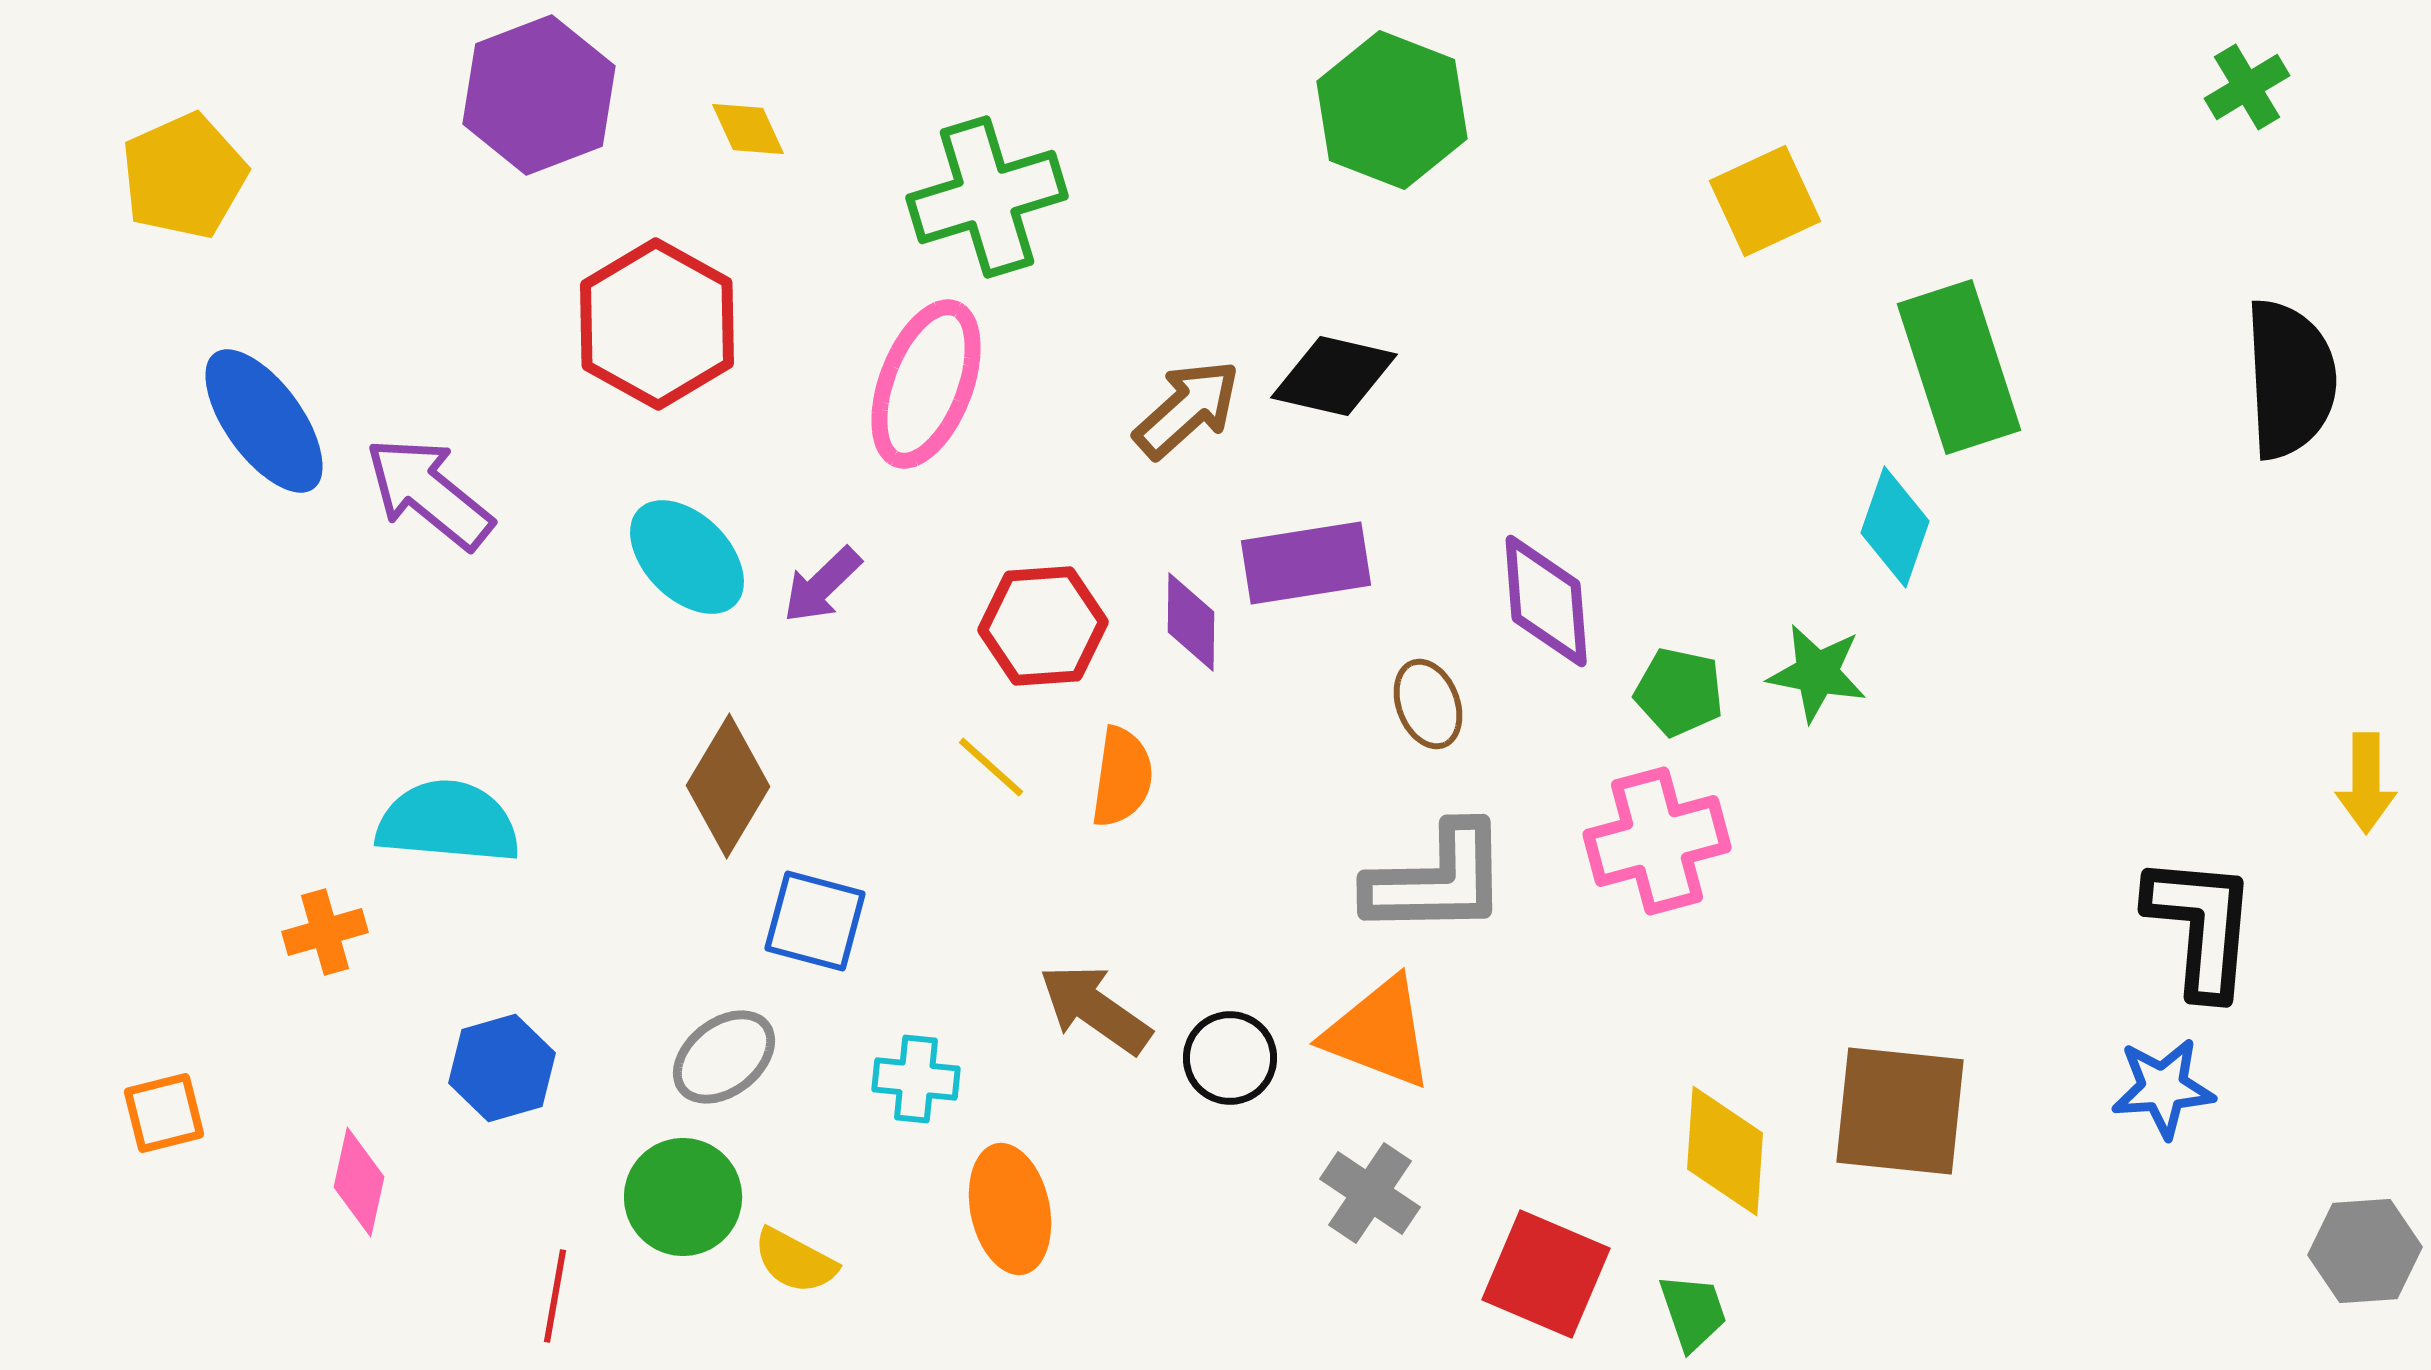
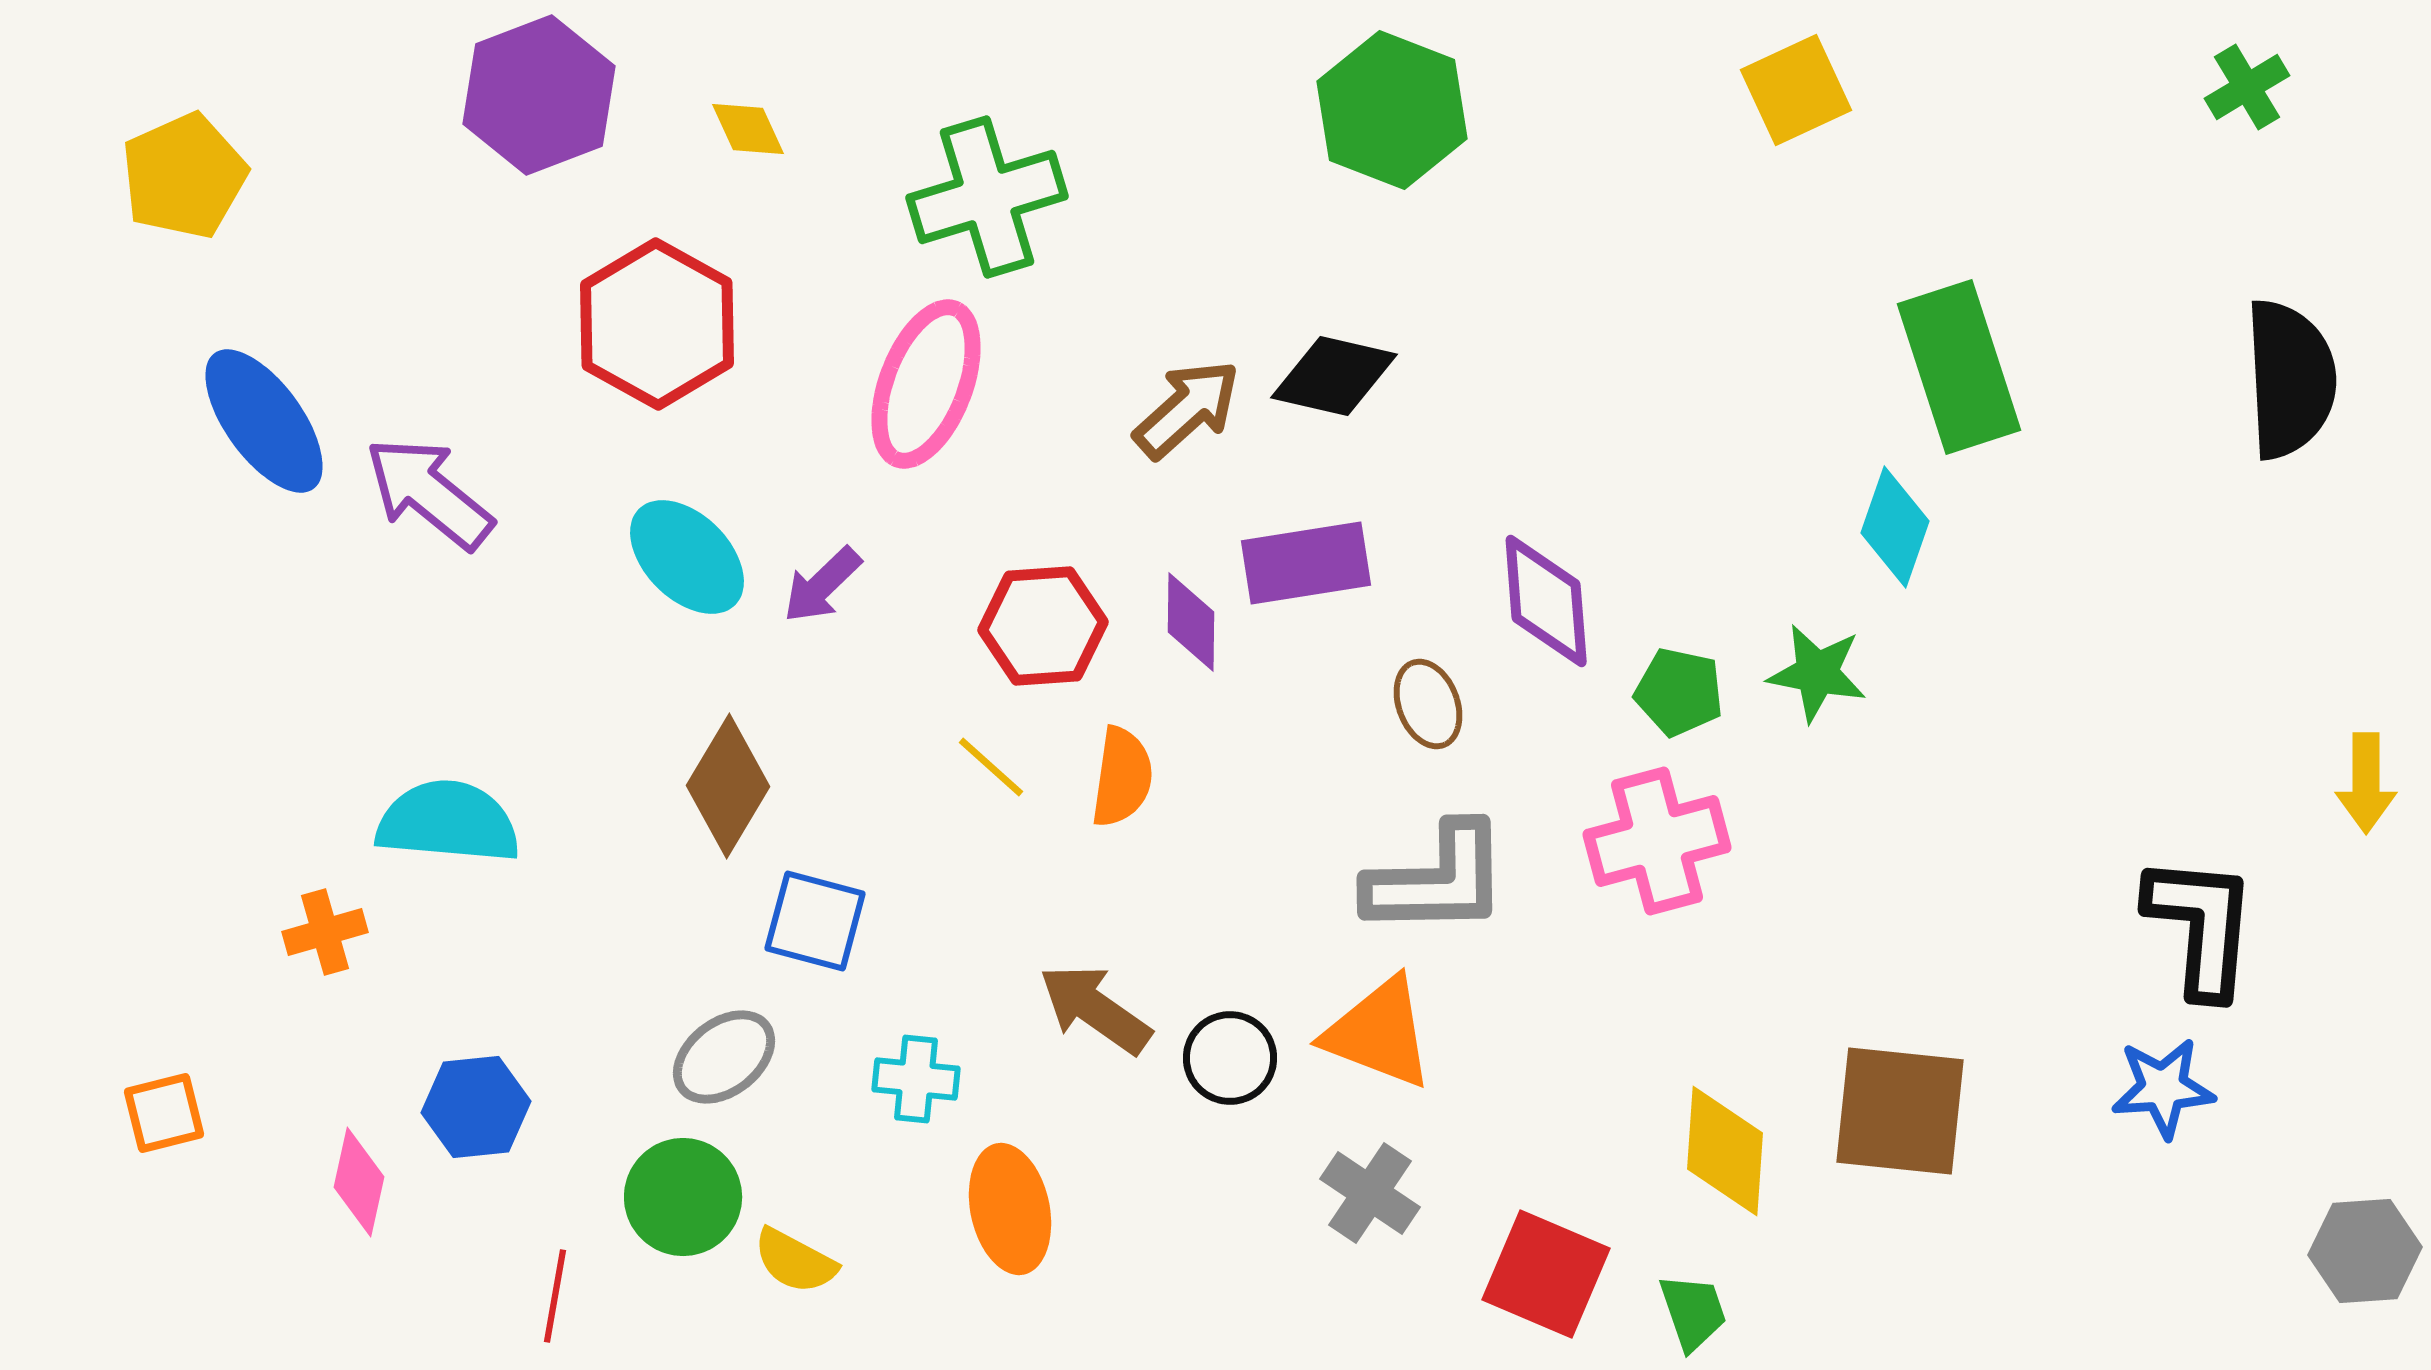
yellow square at (1765, 201): moved 31 px right, 111 px up
blue hexagon at (502, 1068): moved 26 px left, 39 px down; rotated 10 degrees clockwise
